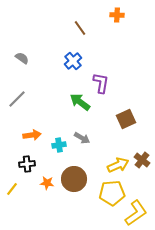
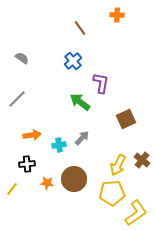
gray arrow: rotated 77 degrees counterclockwise
yellow arrow: rotated 140 degrees clockwise
